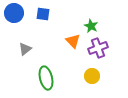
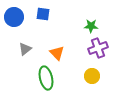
blue circle: moved 4 px down
green star: rotated 24 degrees counterclockwise
orange triangle: moved 16 px left, 12 px down
